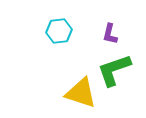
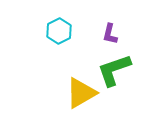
cyan hexagon: rotated 20 degrees counterclockwise
yellow triangle: rotated 48 degrees counterclockwise
